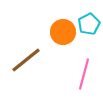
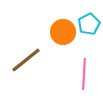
pink line: rotated 12 degrees counterclockwise
